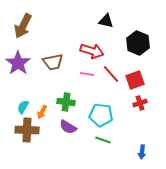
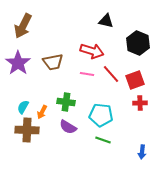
red cross: rotated 16 degrees clockwise
